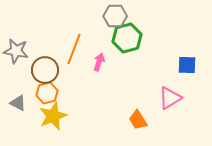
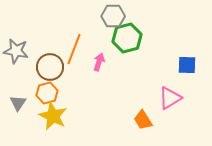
gray hexagon: moved 2 px left
brown circle: moved 5 px right, 3 px up
gray triangle: rotated 36 degrees clockwise
yellow star: rotated 24 degrees counterclockwise
orange trapezoid: moved 5 px right
